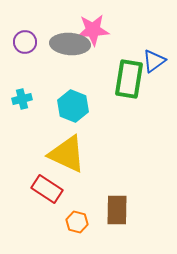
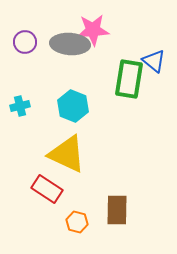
blue triangle: rotated 45 degrees counterclockwise
cyan cross: moved 2 px left, 7 px down
